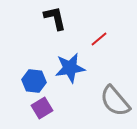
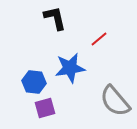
blue hexagon: moved 1 px down
purple square: moved 3 px right; rotated 15 degrees clockwise
